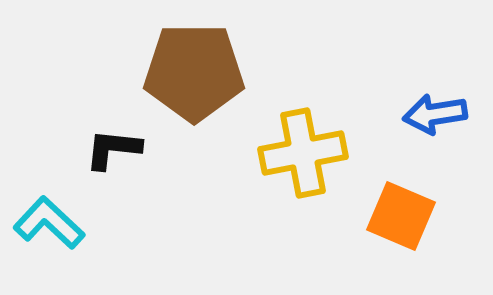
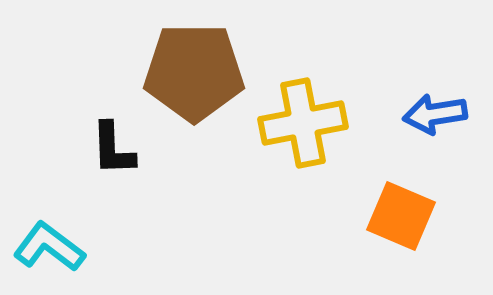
black L-shape: rotated 98 degrees counterclockwise
yellow cross: moved 30 px up
cyan L-shape: moved 24 px down; rotated 6 degrees counterclockwise
